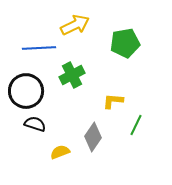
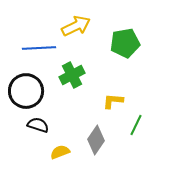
yellow arrow: moved 1 px right, 1 px down
black semicircle: moved 3 px right, 1 px down
gray diamond: moved 3 px right, 3 px down
